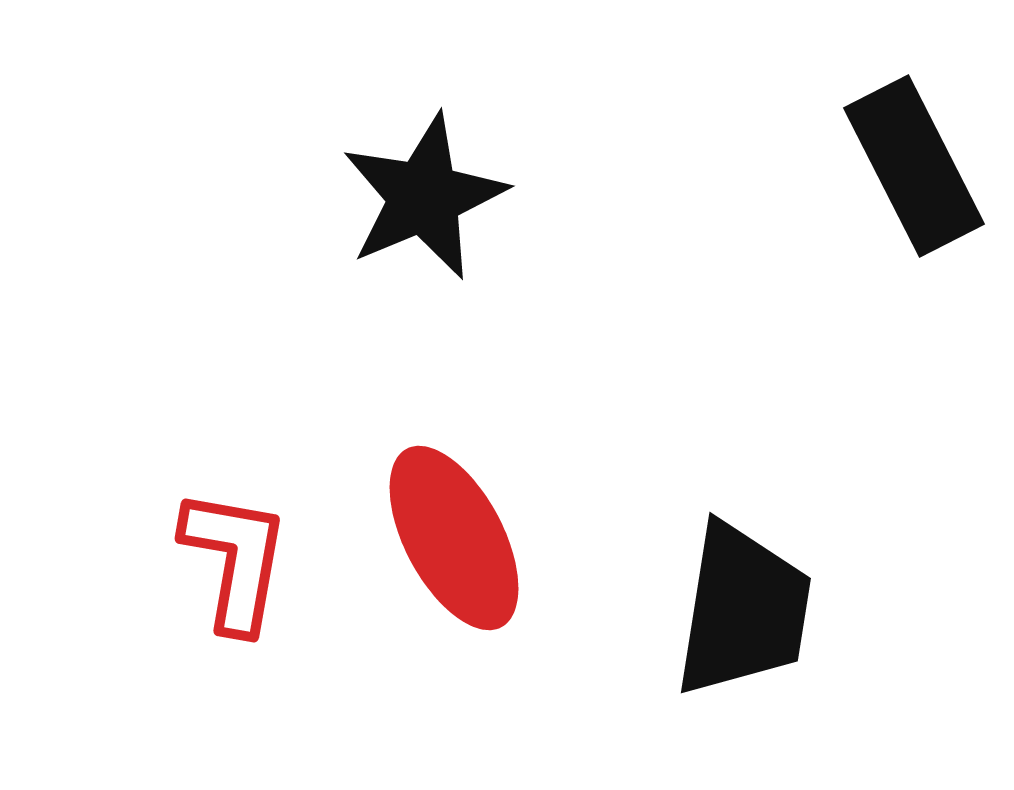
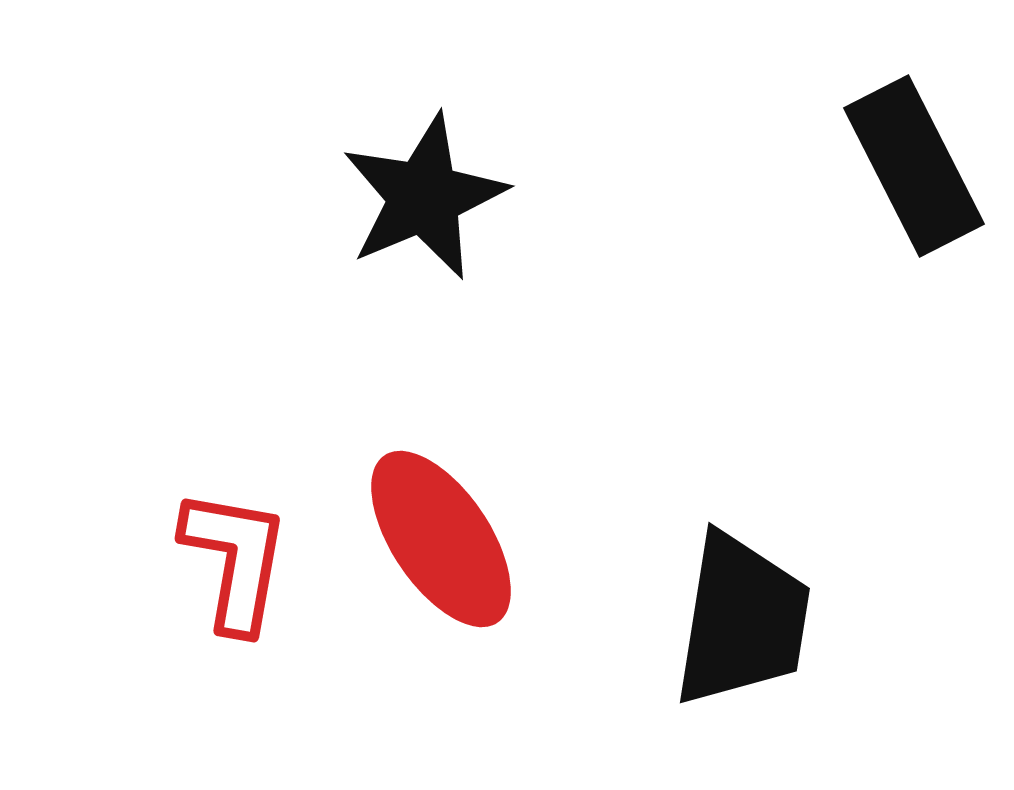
red ellipse: moved 13 px left, 1 px down; rotated 6 degrees counterclockwise
black trapezoid: moved 1 px left, 10 px down
